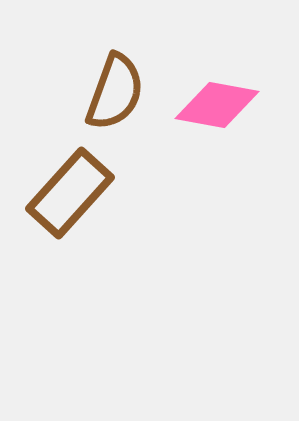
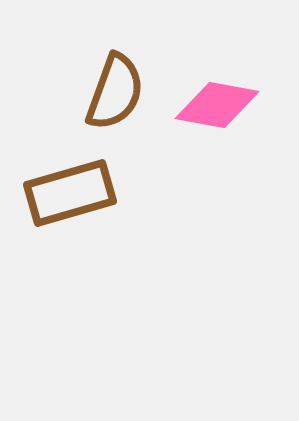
brown rectangle: rotated 32 degrees clockwise
